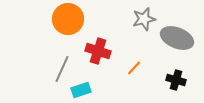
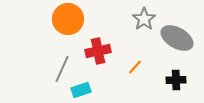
gray star: rotated 20 degrees counterclockwise
gray ellipse: rotated 8 degrees clockwise
red cross: rotated 30 degrees counterclockwise
orange line: moved 1 px right, 1 px up
black cross: rotated 18 degrees counterclockwise
